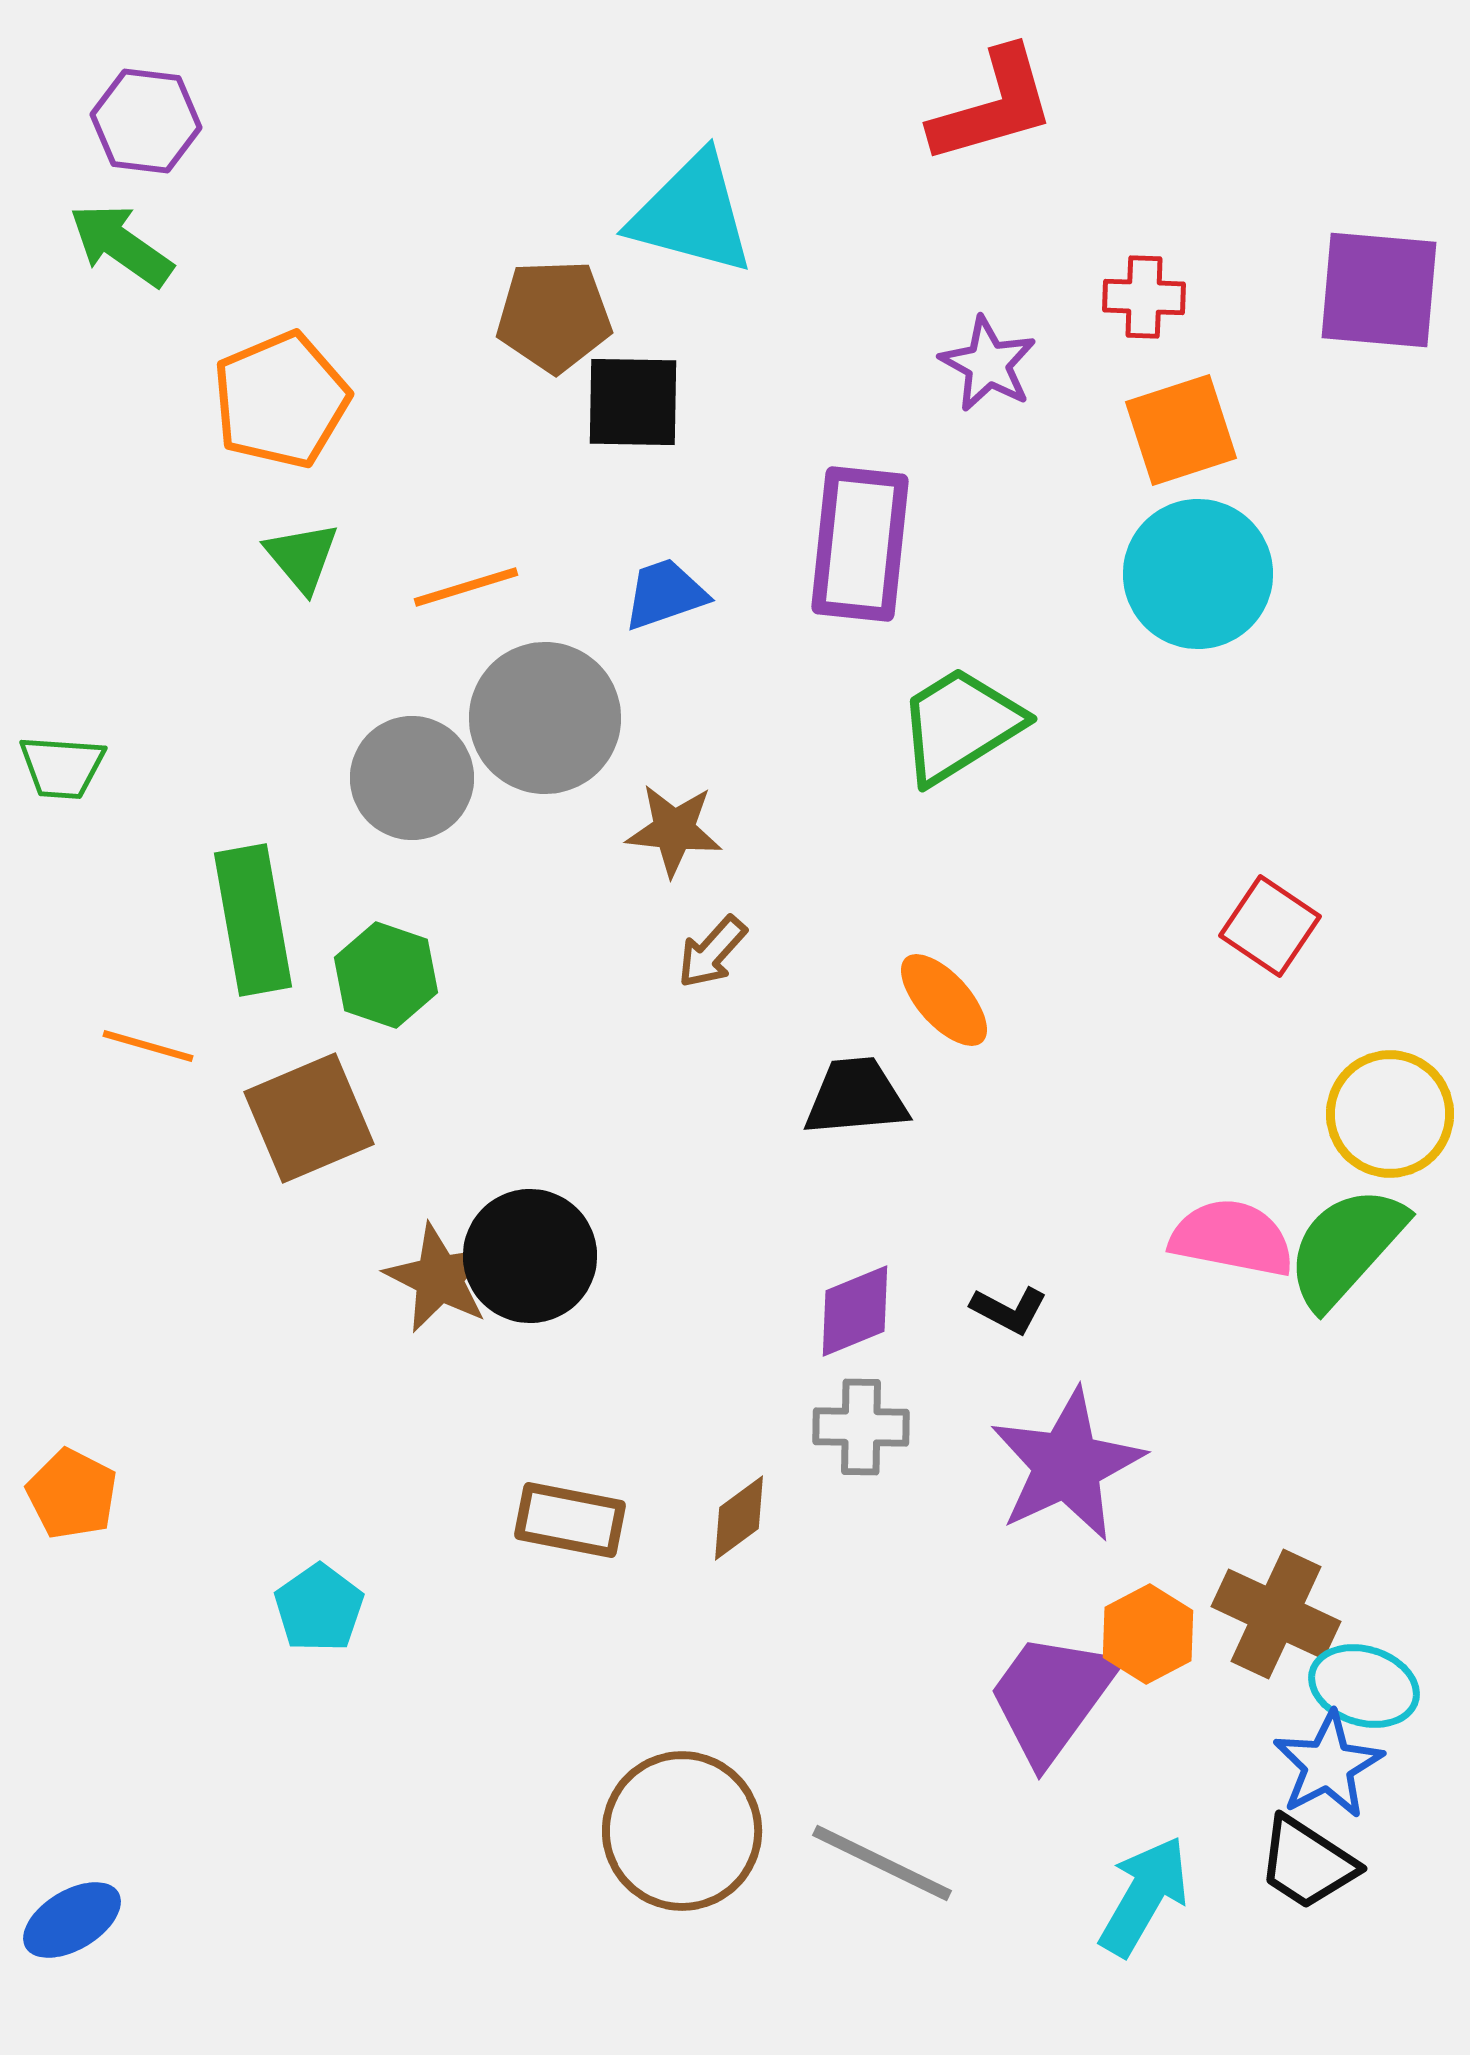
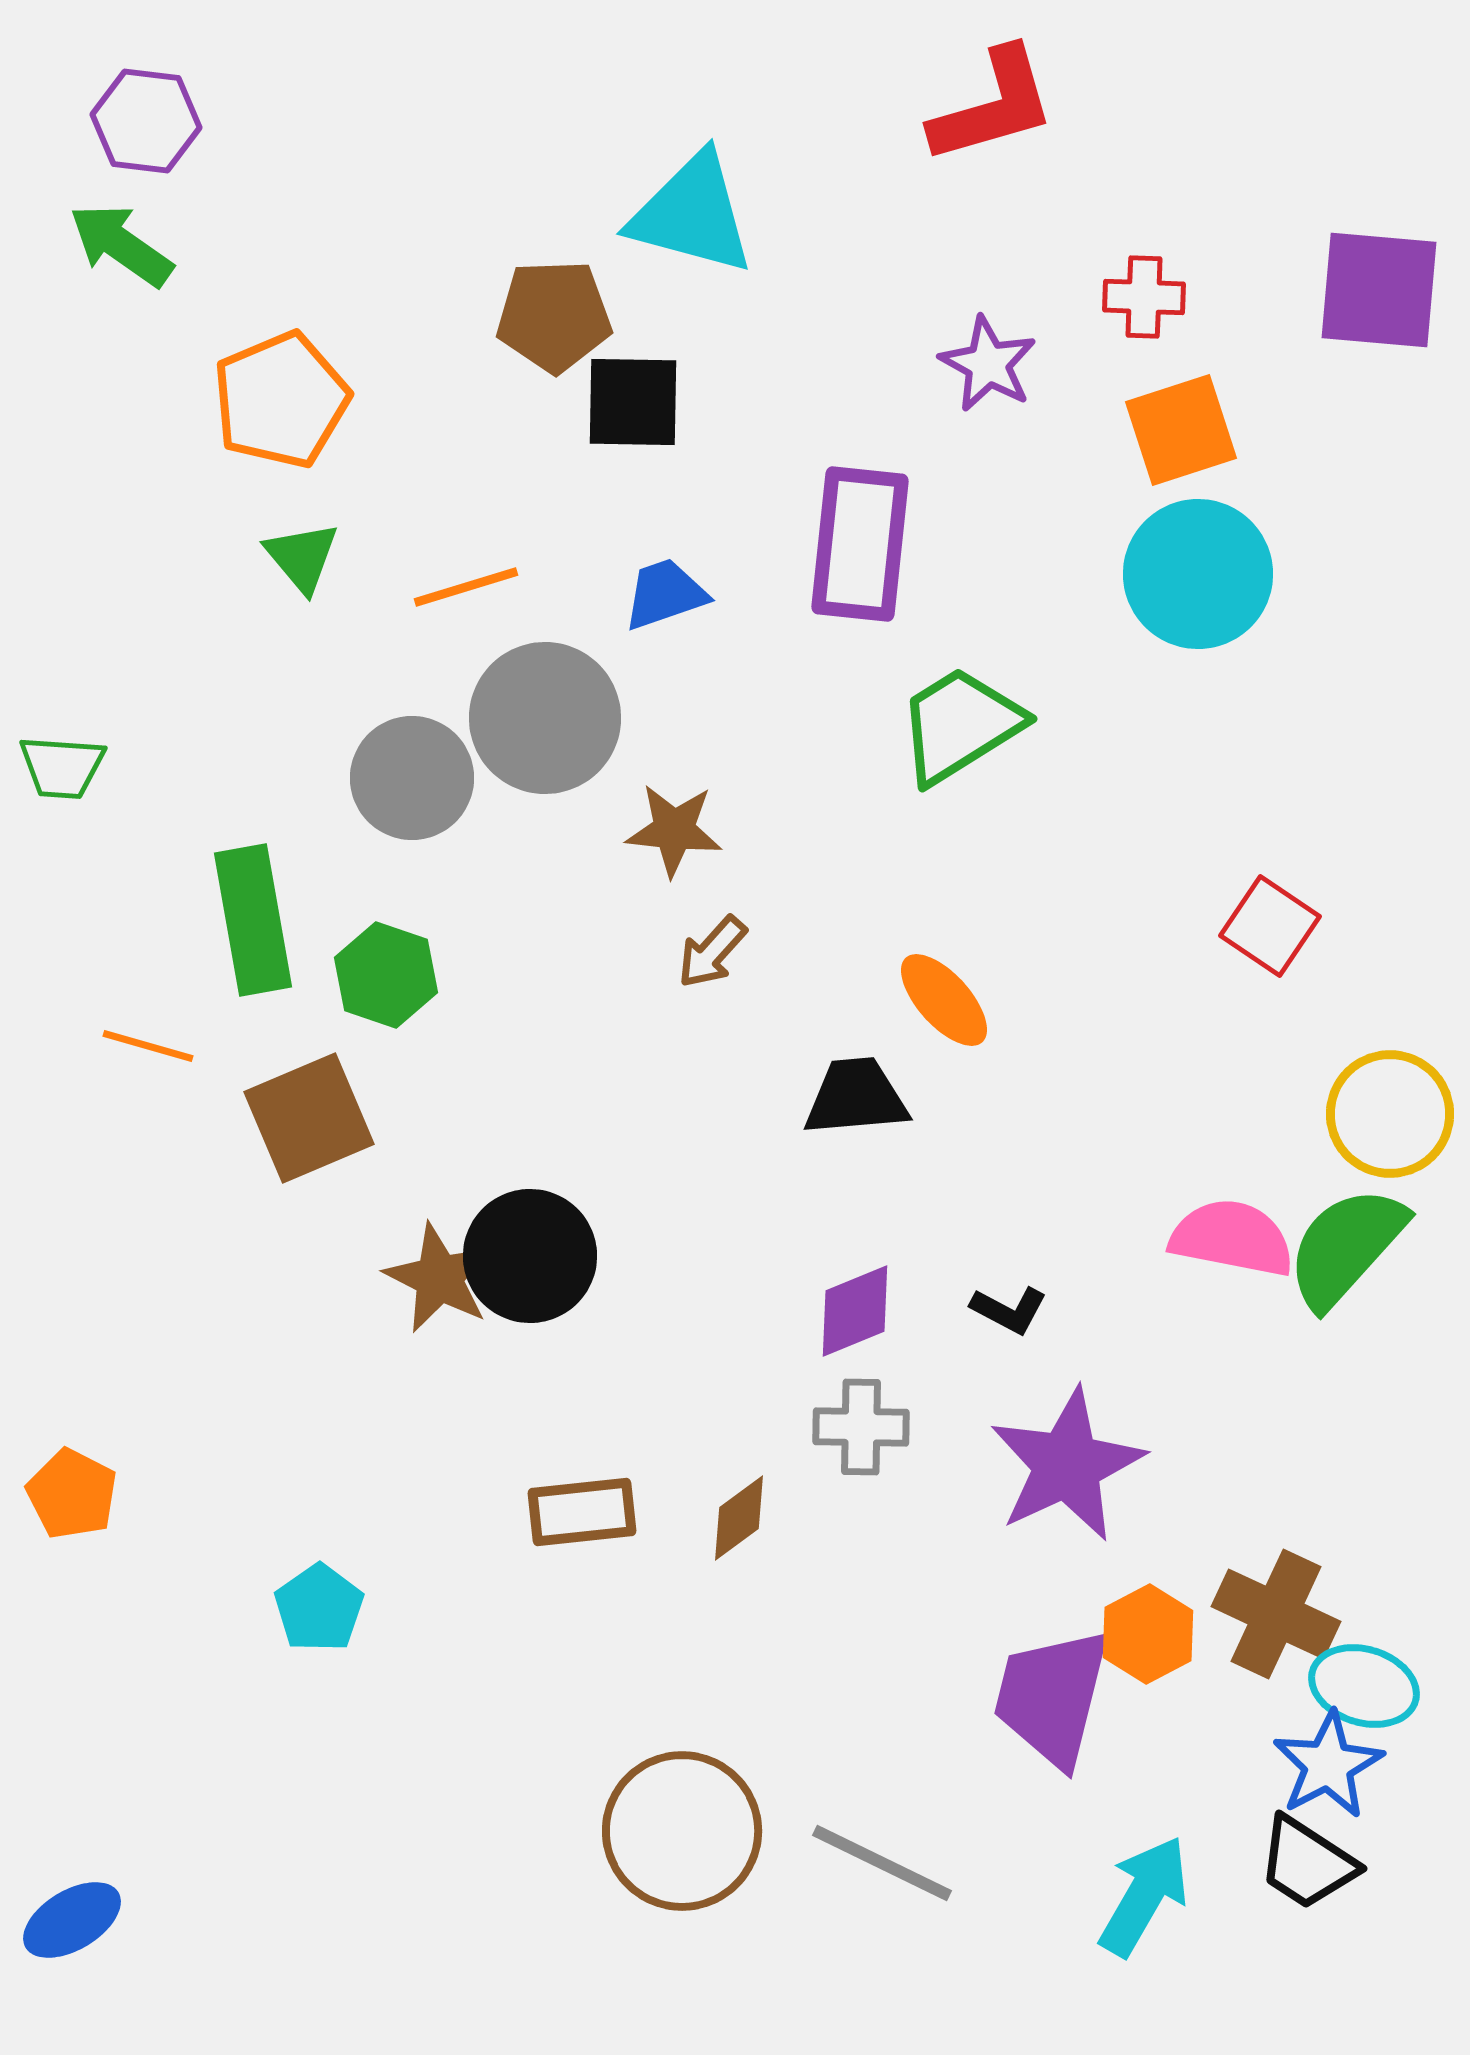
brown rectangle at (570, 1520): moved 12 px right, 8 px up; rotated 17 degrees counterclockwise
purple trapezoid at (1052, 1697): rotated 22 degrees counterclockwise
